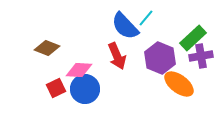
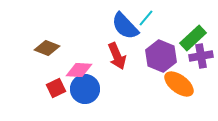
purple hexagon: moved 1 px right, 2 px up
